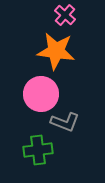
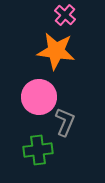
pink circle: moved 2 px left, 3 px down
gray L-shape: rotated 88 degrees counterclockwise
